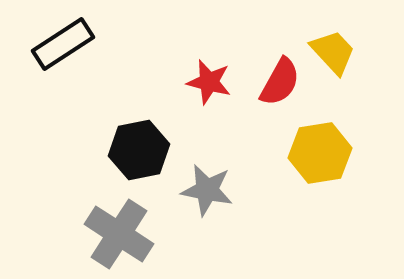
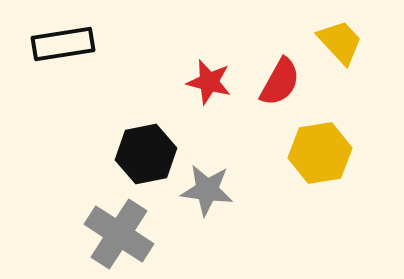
black rectangle: rotated 24 degrees clockwise
yellow trapezoid: moved 7 px right, 10 px up
black hexagon: moved 7 px right, 4 px down
gray star: rotated 4 degrees counterclockwise
